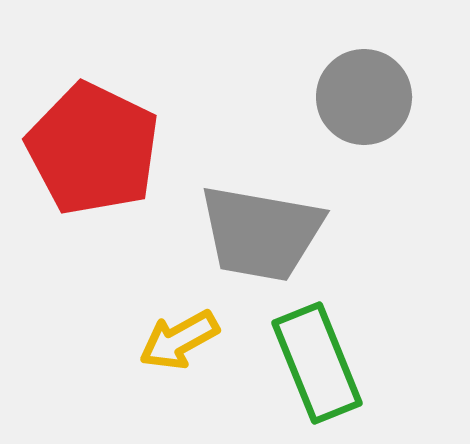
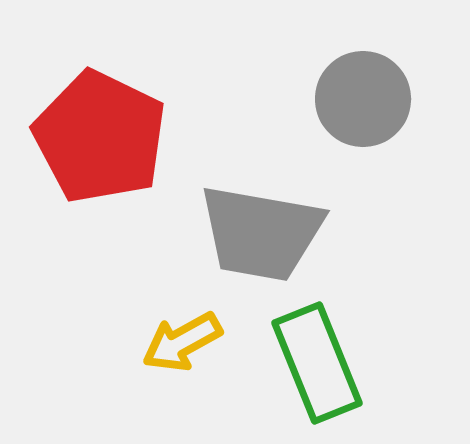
gray circle: moved 1 px left, 2 px down
red pentagon: moved 7 px right, 12 px up
yellow arrow: moved 3 px right, 2 px down
